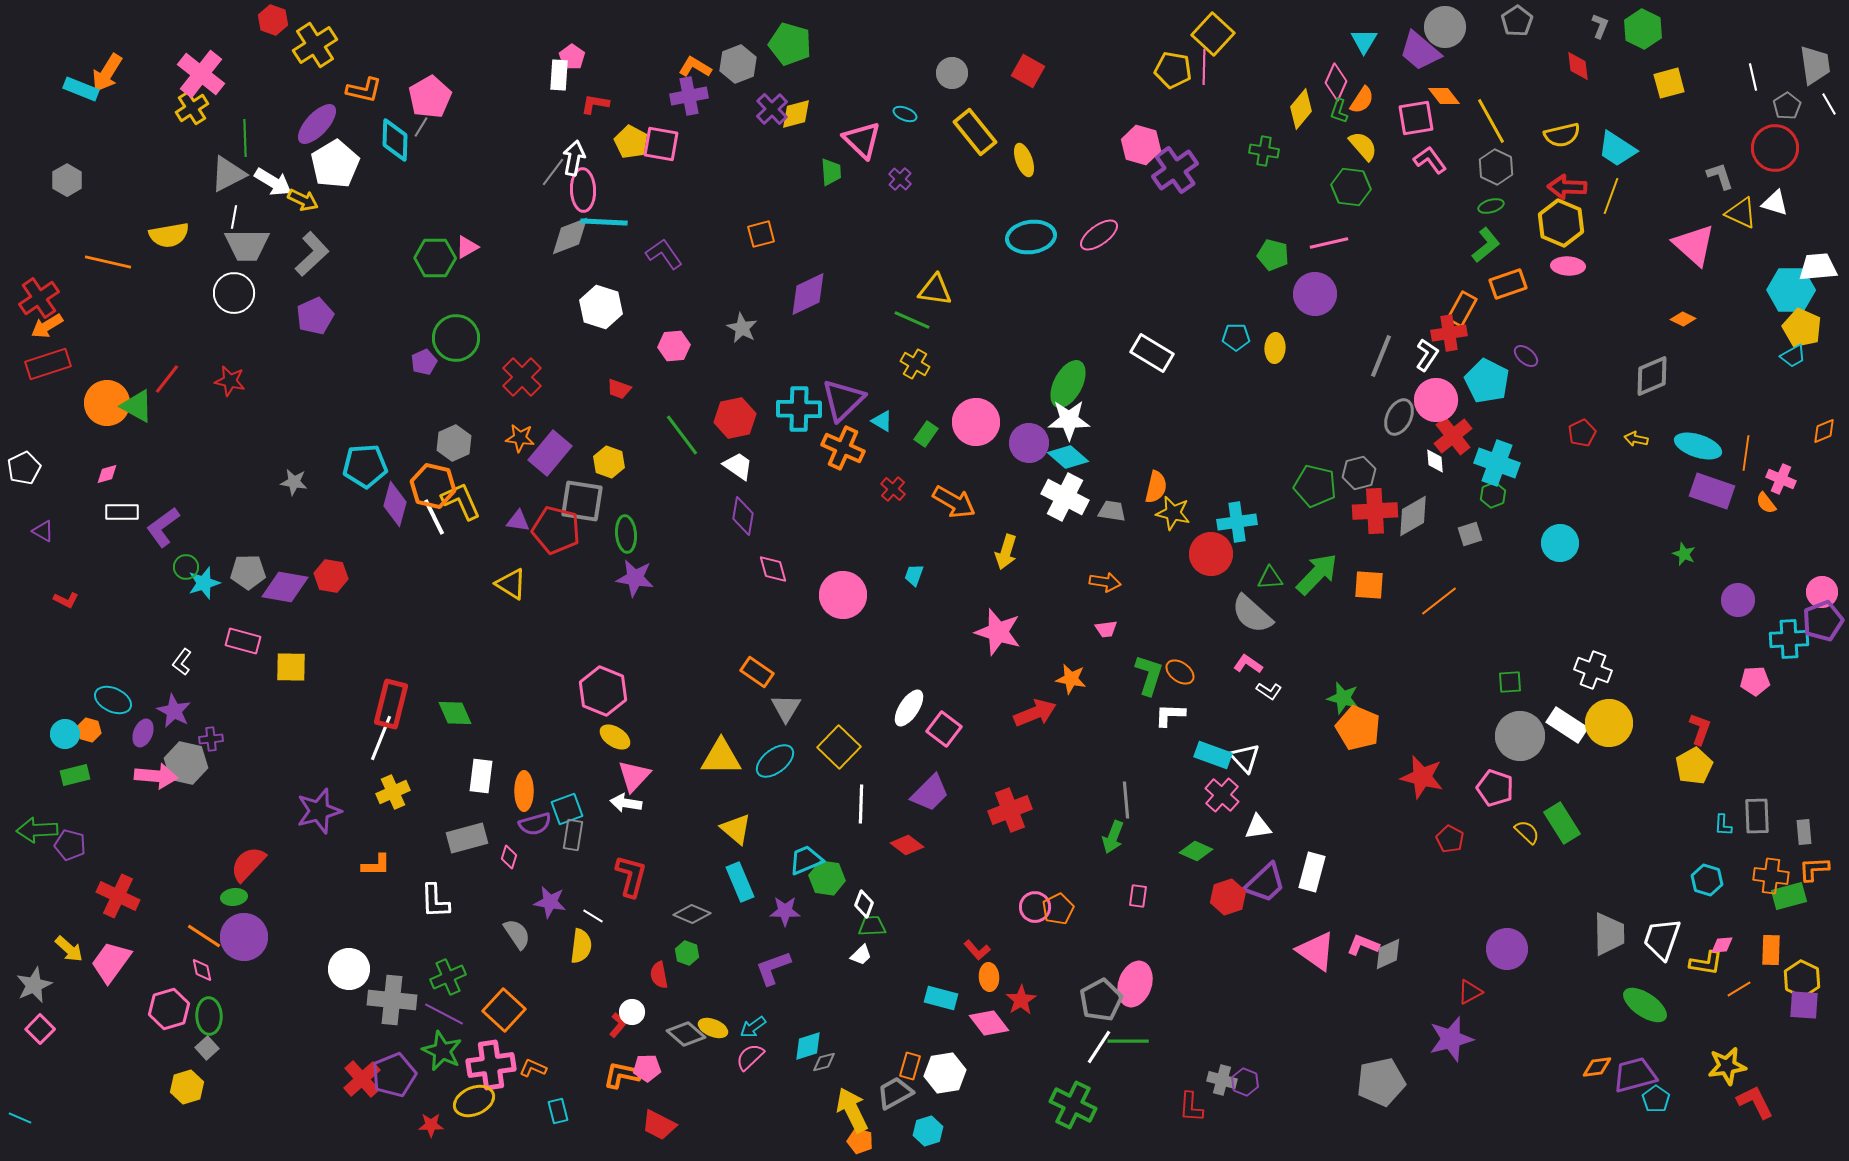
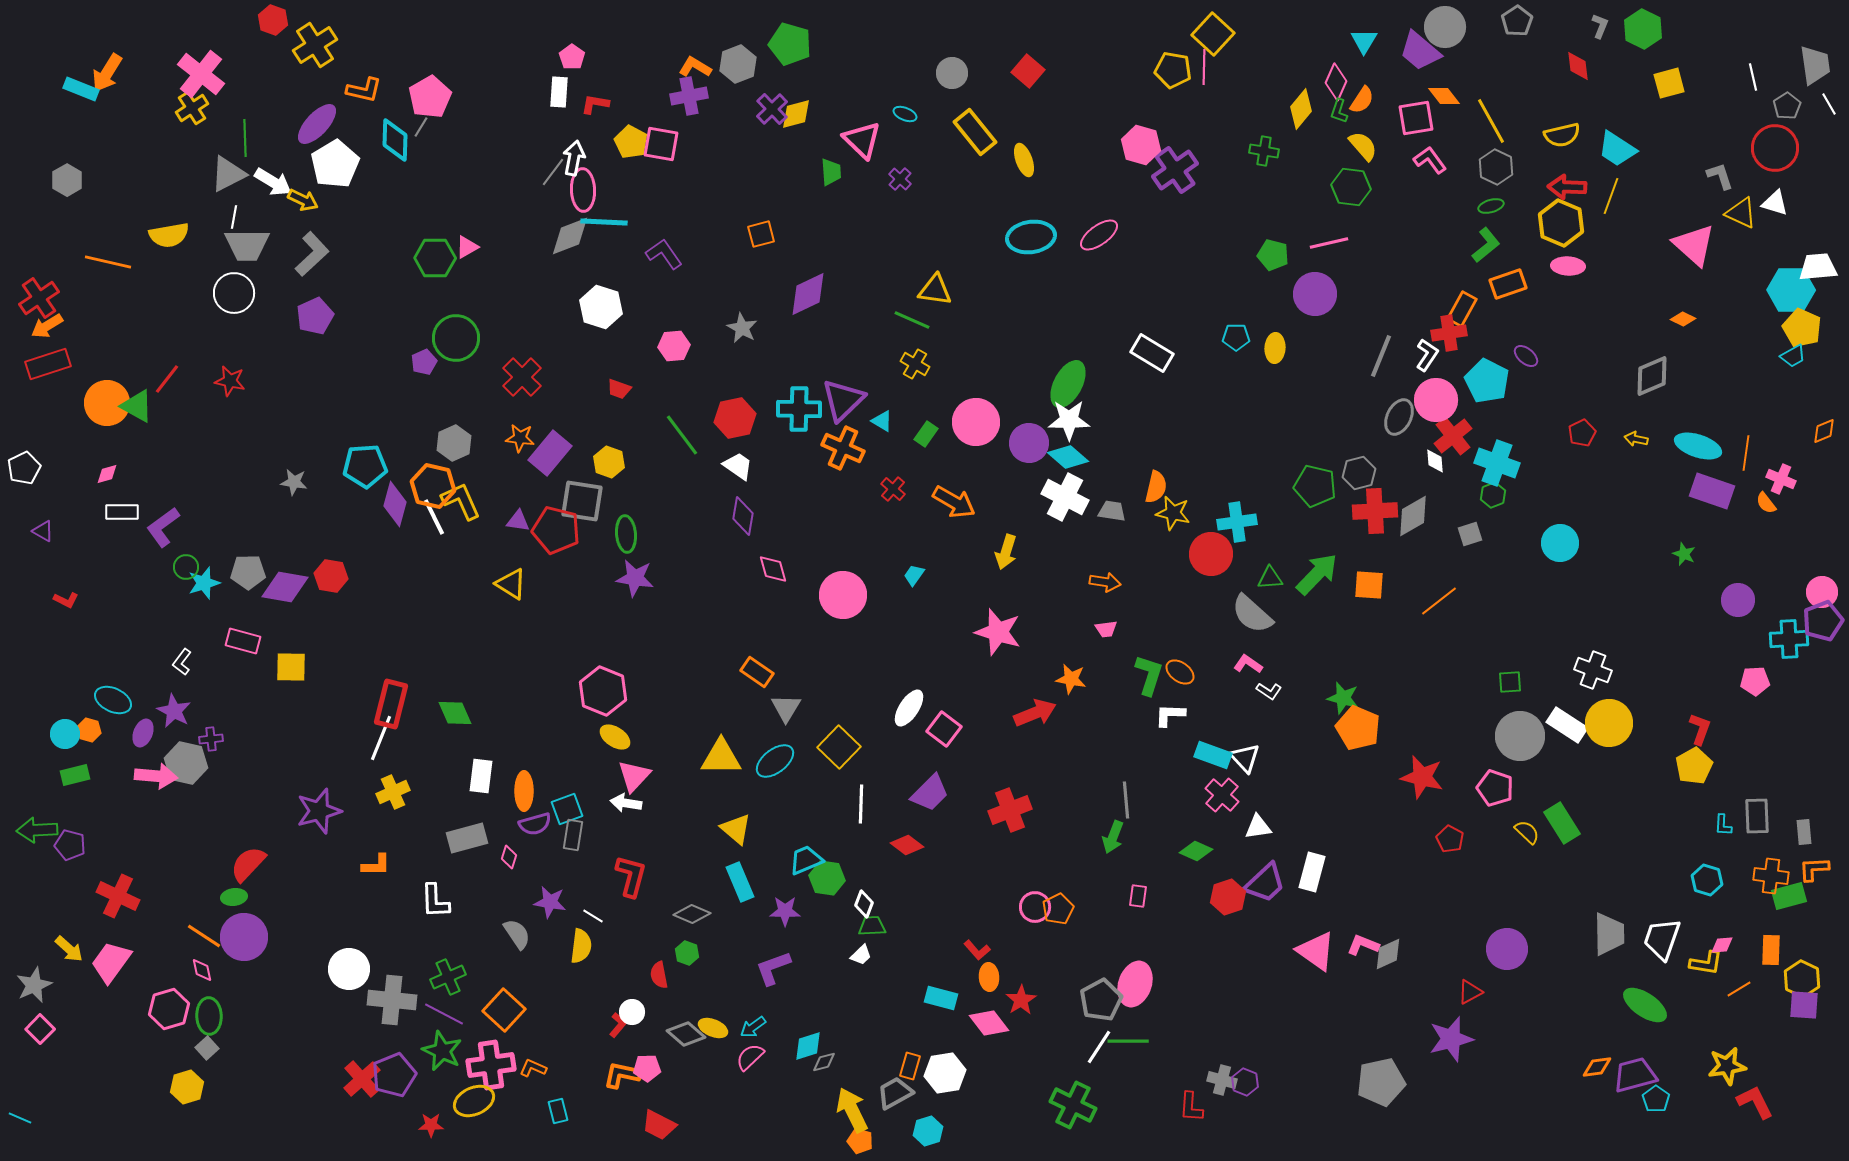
red square at (1028, 71): rotated 12 degrees clockwise
white rectangle at (559, 75): moved 17 px down
cyan trapezoid at (914, 575): rotated 15 degrees clockwise
